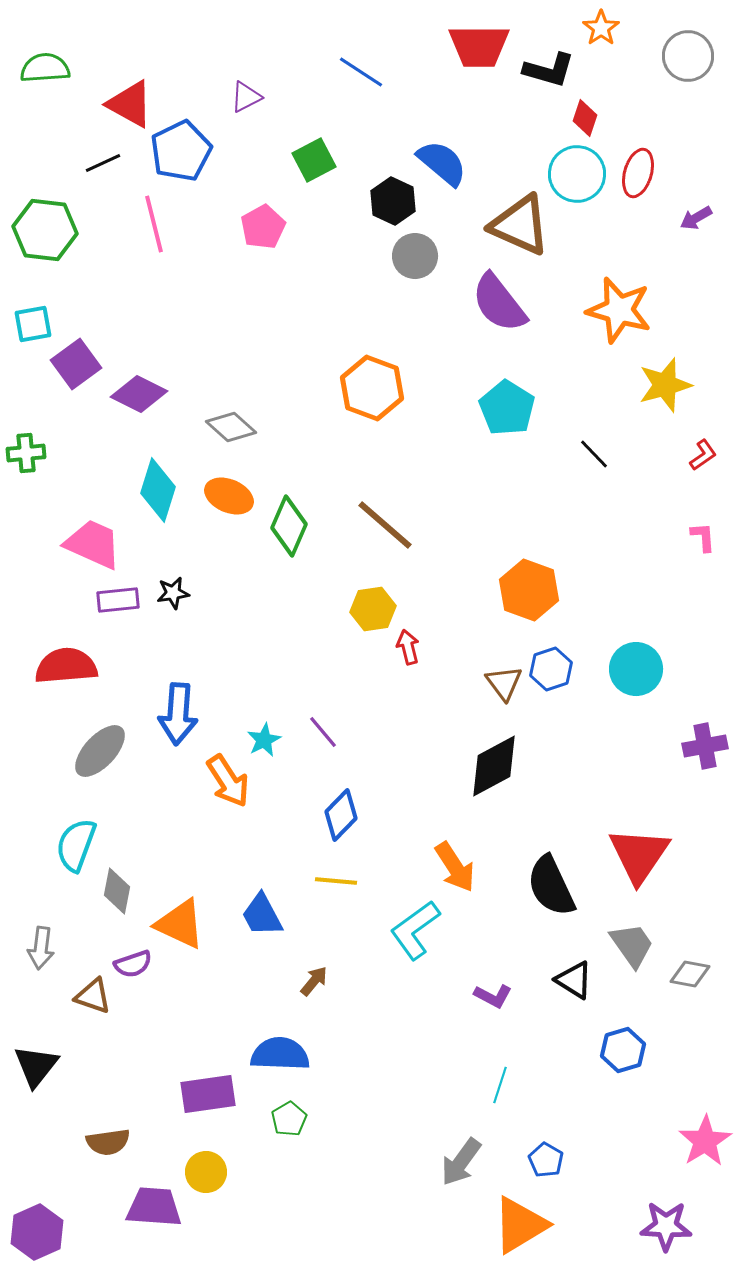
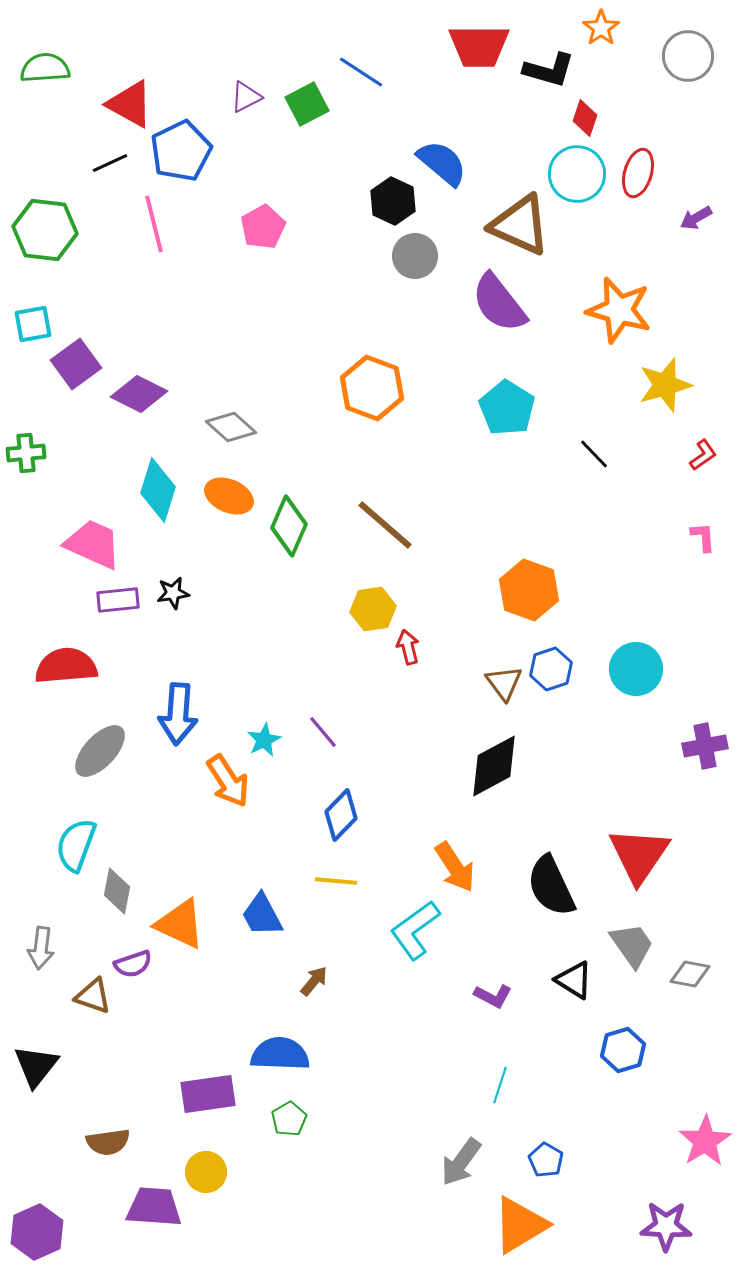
green square at (314, 160): moved 7 px left, 56 px up
black line at (103, 163): moved 7 px right
